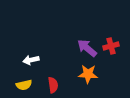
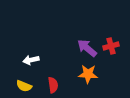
yellow semicircle: moved 1 px down; rotated 35 degrees clockwise
